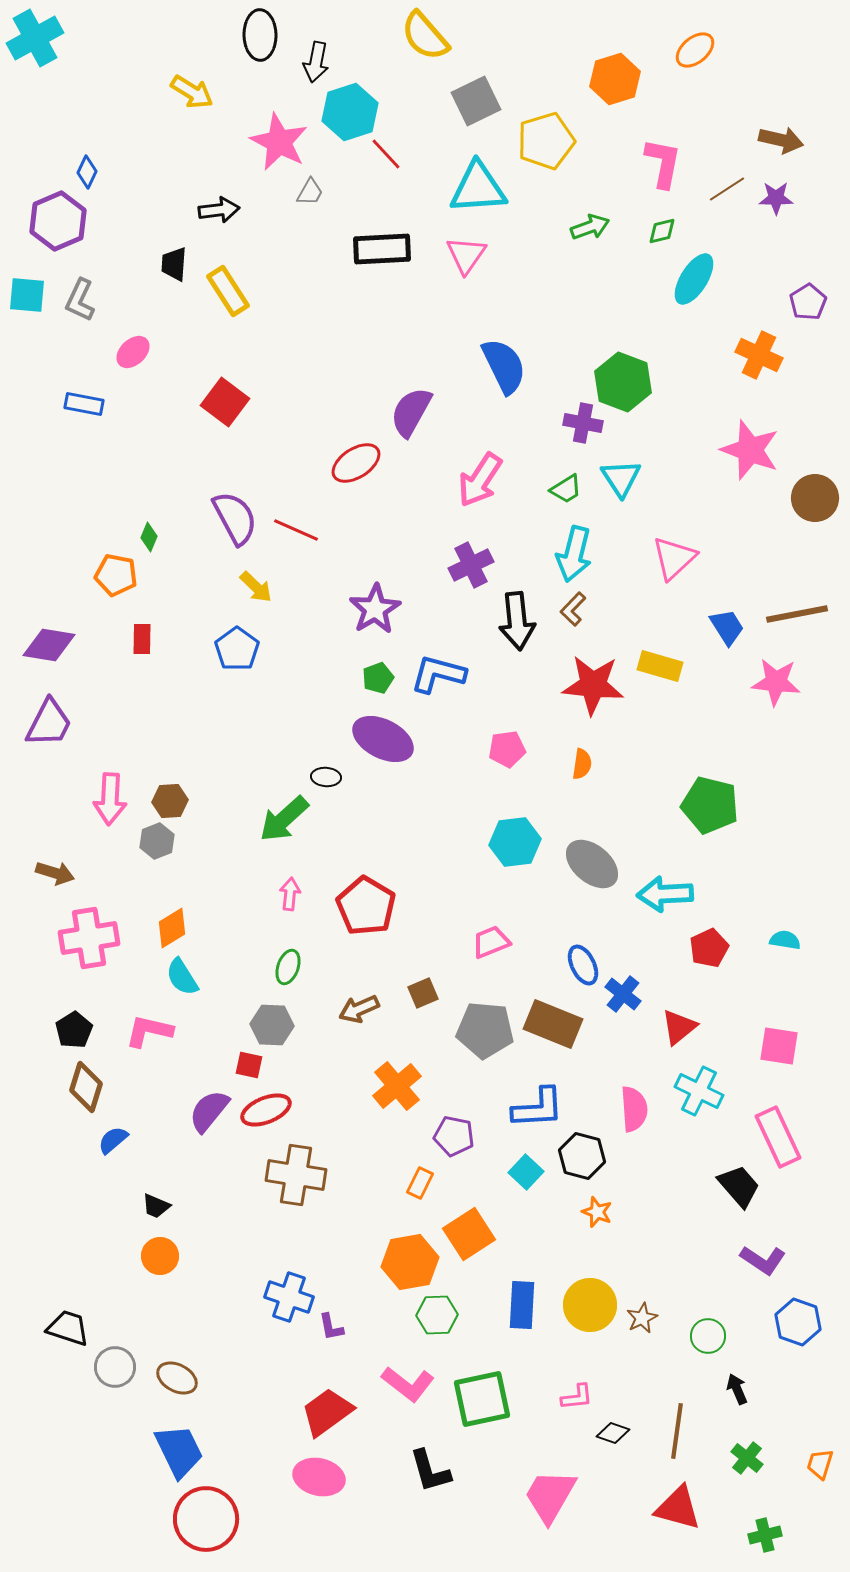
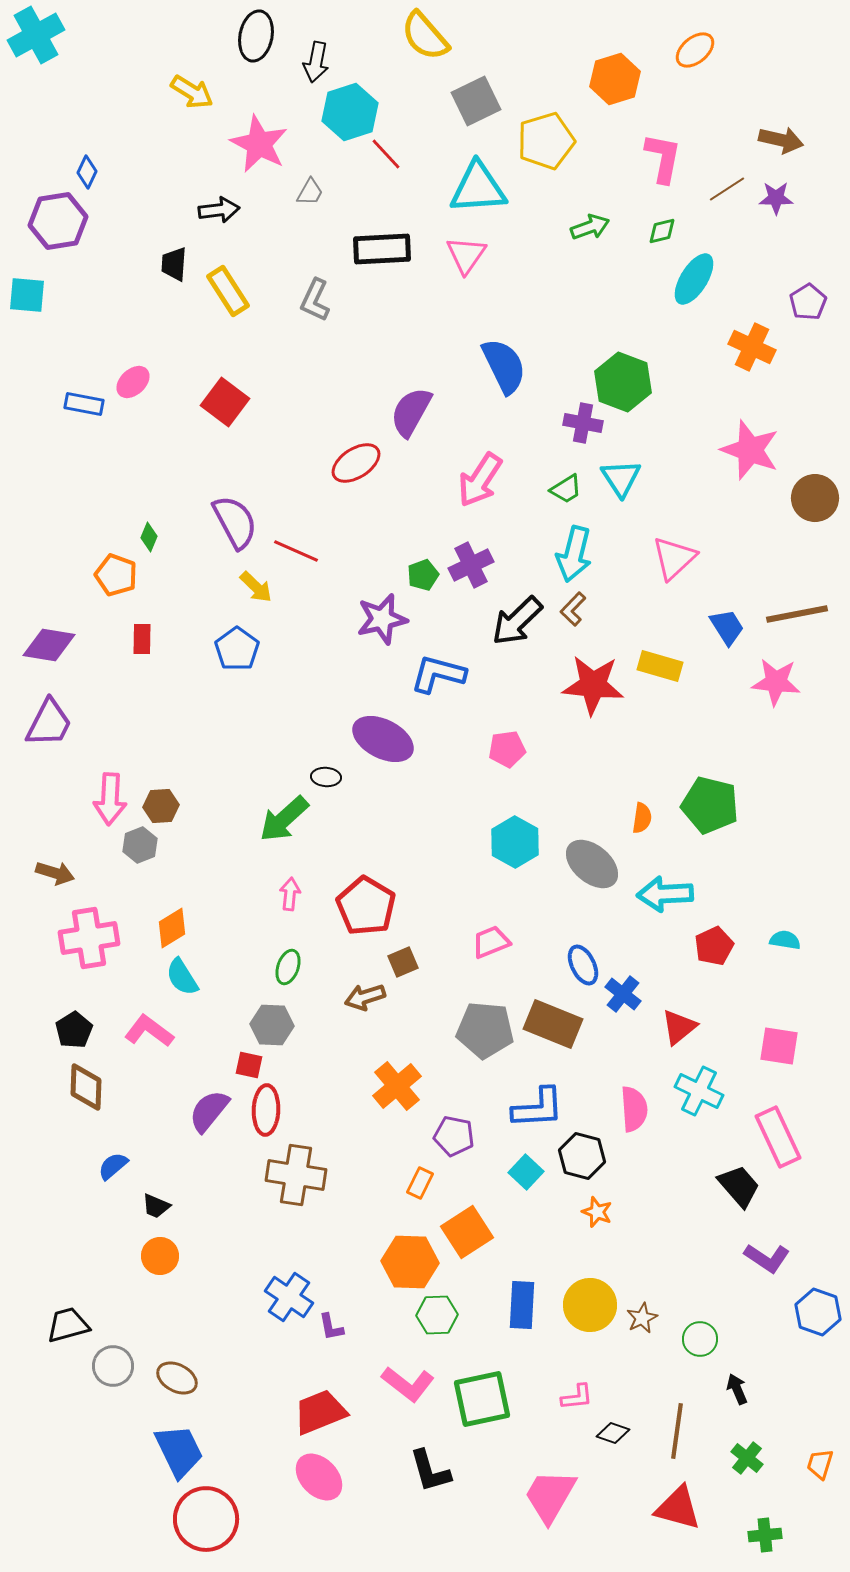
black ellipse at (260, 35): moved 4 px left, 1 px down; rotated 12 degrees clockwise
cyan cross at (35, 38): moved 1 px right, 3 px up
pink star at (279, 142): moved 20 px left, 2 px down
pink L-shape at (663, 163): moved 5 px up
purple hexagon at (58, 221): rotated 14 degrees clockwise
gray L-shape at (80, 300): moved 235 px right
pink ellipse at (133, 352): moved 30 px down
orange cross at (759, 355): moved 7 px left, 8 px up
purple semicircle at (235, 518): moved 4 px down
red line at (296, 530): moved 21 px down
orange pentagon at (116, 575): rotated 9 degrees clockwise
purple star at (375, 609): moved 7 px right, 10 px down; rotated 18 degrees clockwise
black arrow at (517, 621): rotated 52 degrees clockwise
green pentagon at (378, 678): moved 45 px right, 103 px up
orange semicircle at (582, 764): moved 60 px right, 54 px down
brown hexagon at (170, 801): moved 9 px left, 5 px down
gray hexagon at (157, 841): moved 17 px left, 4 px down
cyan hexagon at (515, 842): rotated 24 degrees counterclockwise
red pentagon at (709, 948): moved 5 px right, 2 px up
brown square at (423, 993): moved 20 px left, 31 px up
brown arrow at (359, 1009): moved 6 px right, 12 px up; rotated 6 degrees clockwise
pink L-shape at (149, 1031): rotated 24 degrees clockwise
brown diamond at (86, 1087): rotated 15 degrees counterclockwise
red ellipse at (266, 1110): rotated 66 degrees counterclockwise
blue semicircle at (113, 1140): moved 26 px down
orange square at (469, 1234): moved 2 px left, 2 px up
purple L-shape at (763, 1260): moved 4 px right, 2 px up
orange hexagon at (410, 1262): rotated 12 degrees clockwise
blue cross at (289, 1297): rotated 15 degrees clockwise
blue hexagon at (798, 1322): moved 20 px right, 10 px up
black trapezoid at (68, 1328): moved 3 px up; rotated 33 degrees counterclockwise
green circle at (708, 1336): moved 8 px left, 3 px down
gray circle at (115, 1367): moved 2 px left, 1 px up
red trapezoid at (327, 1412): moved 7 px left; rotated 14 degrees clockwise
pink ellipse at (319, 1477): rotated 33 degrees clockwise
green cross at (765, 1535): rotated 8 degrees clockwise
